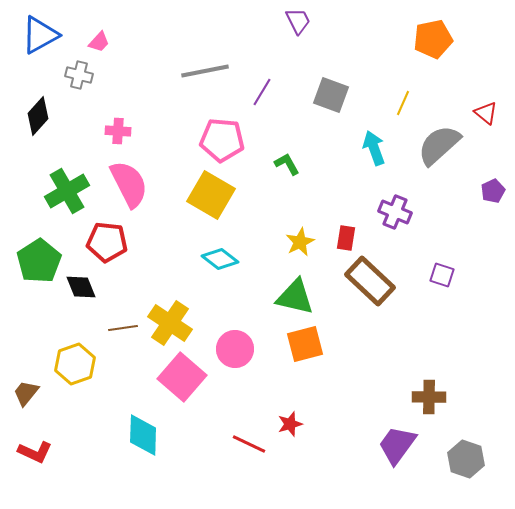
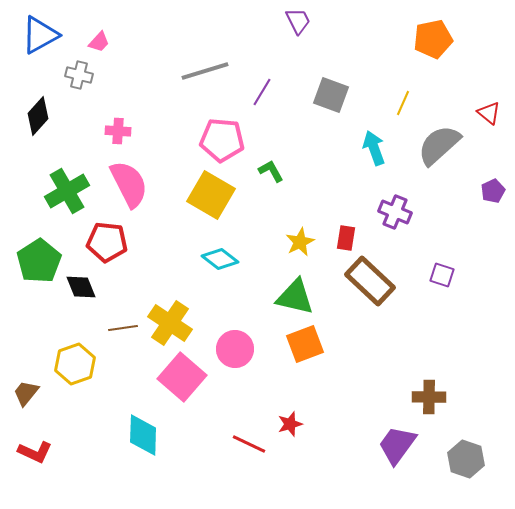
gray line at (205, 71): rotated 6 degrees counterclockwise
red triangle at (486, 113): moved 3 px right
green L-shape at (287, 164): moved 16 px left, 7 px down
orange square at (305, 344): rotated 6 degrees counterclockwise
